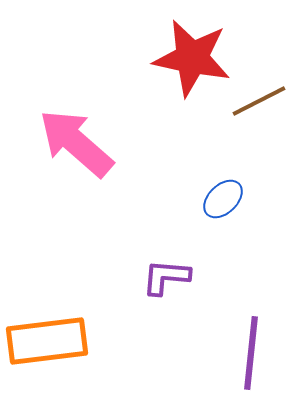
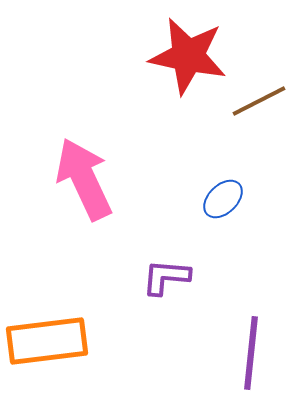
red star: moved 4 px left, 2 px up
pink arrow: moved 8 px right, 36 px down; rotated 24 degrees clockwise
